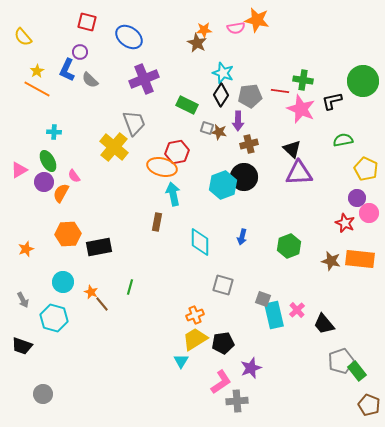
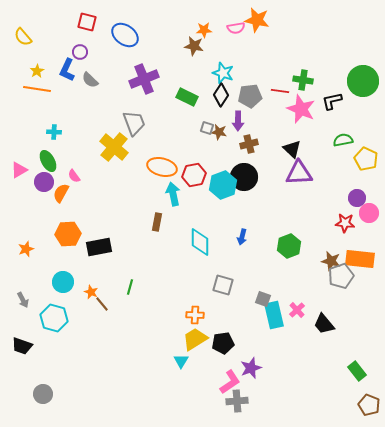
blue ellipse at (129, 37): moved 4 px left, 2 px up
brown star at (197, 43): moved 3 px left, 3 px down; rotated 18 degrees counterclockwise
orange line at (37, 89): rotated 20 degrees counterclockwise
green rectangle at (187, 105): moved 8 px up
red hexagon at (177, 152): moved 17 px right, 23 px down
yellow pentagon at (366, 169): moved 10 px up
red star at (345, 223): rotated 18 degrees counterclockwise
orange cross at (195, 315): rotated 24 degrees clockwise
gray pentagon at (341, 361): moved 85 px up
pink L-shape at (221, 382): moved 9 px right
